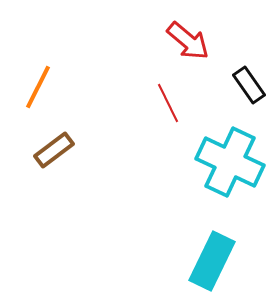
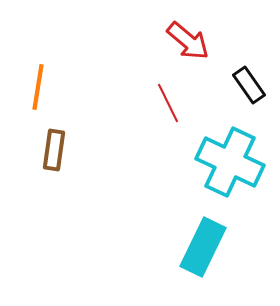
orange line: rotated 18 degrees counterclockwise
brown rectangle: rotated 45 degrees counterclockwise
cyan rectangle: moved 9 px left, 14 px up
